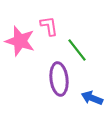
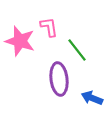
pink L-shape: moved 1 px down
